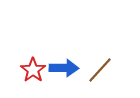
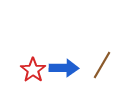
brown line: moved 2 px right, 5 px up; rotated 12 degrees counterclockwise
